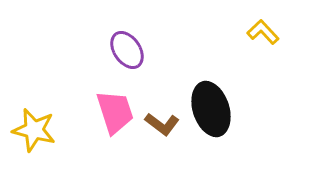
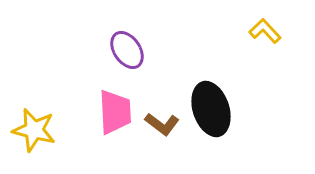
yellow L-shape: moved 2 px right, 1 px up
pink trapezoid: rotated 15 degrees clockwise
